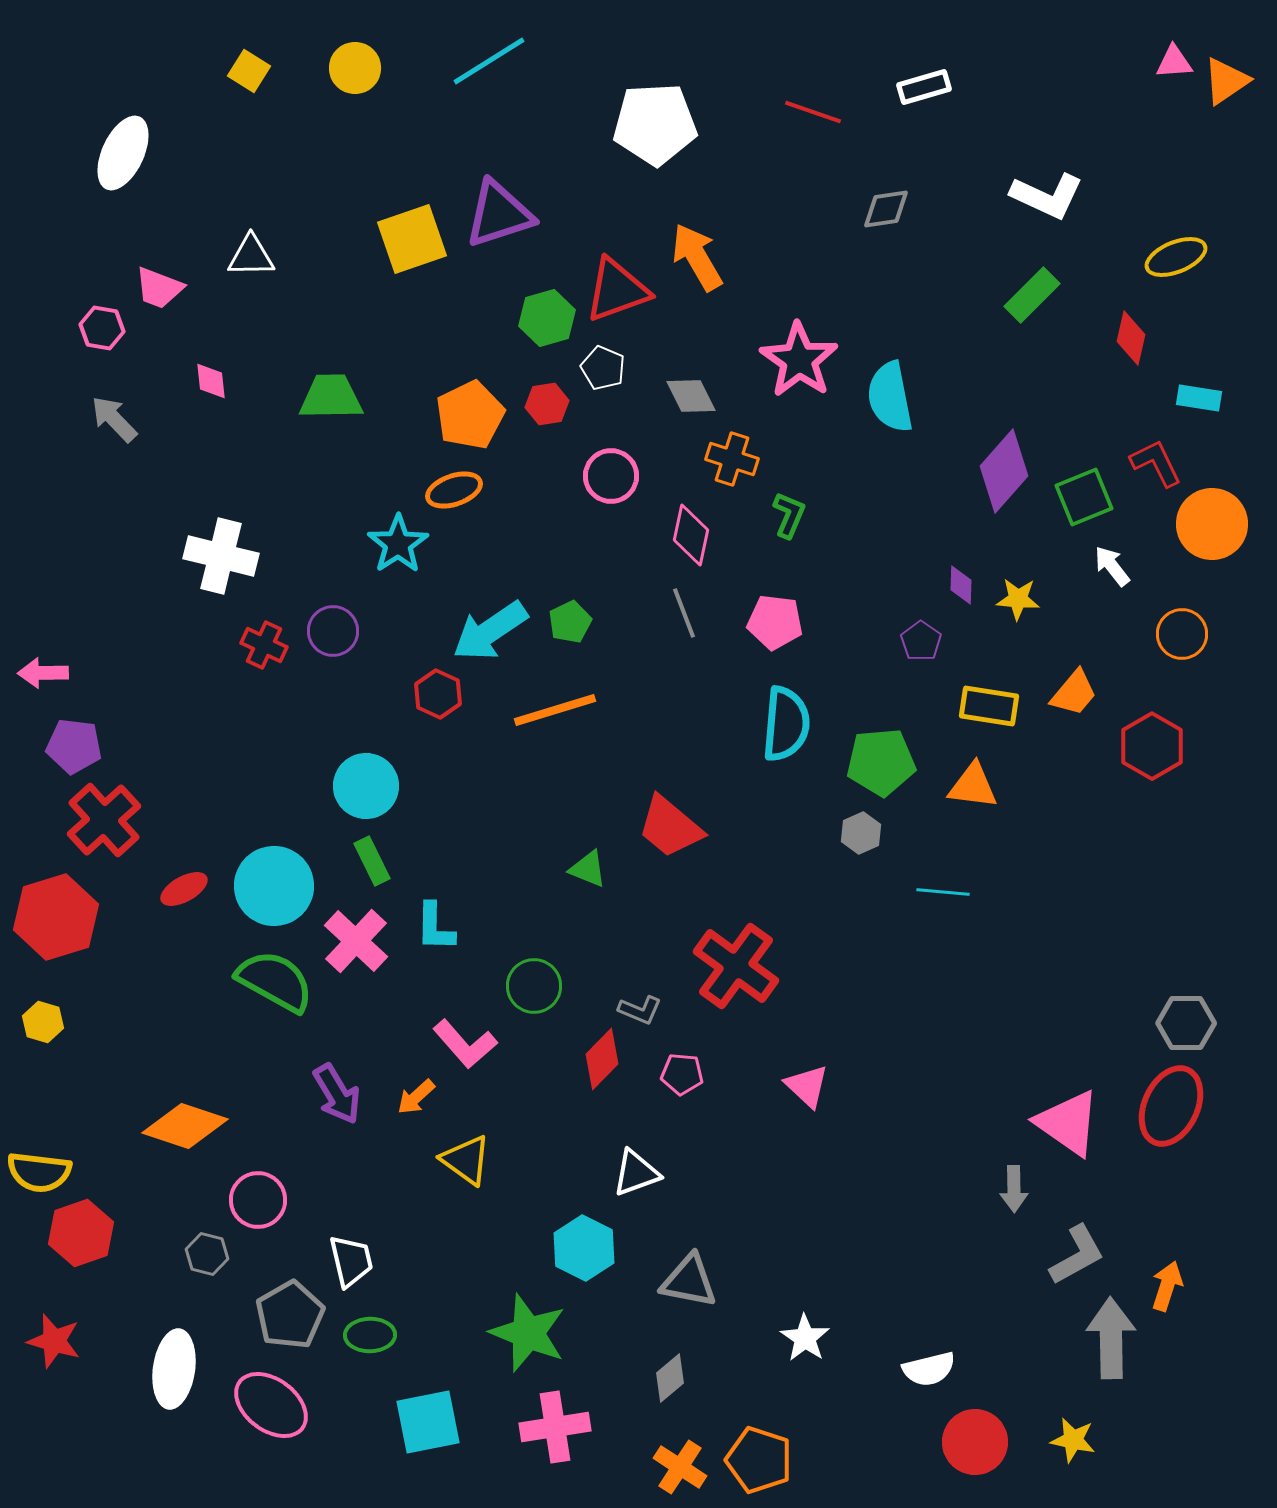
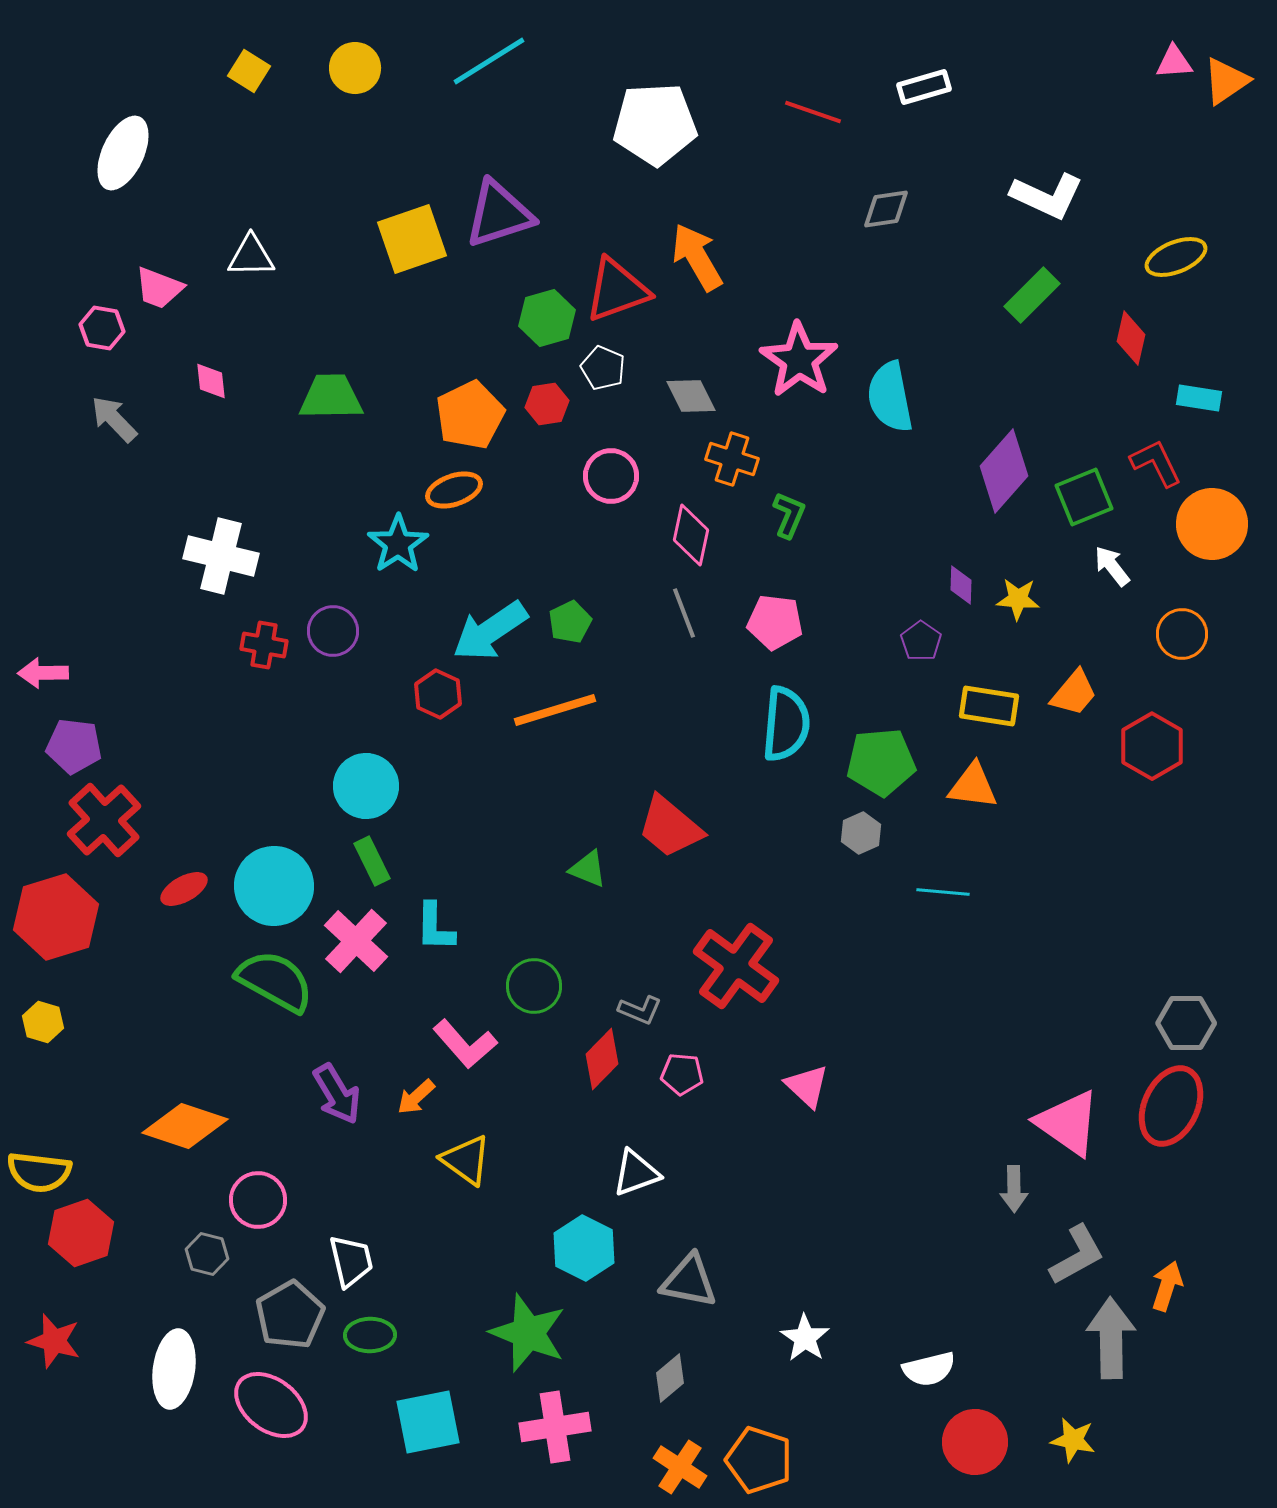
red cross at (264, 645): rotated 15 degrees counterclockwise
